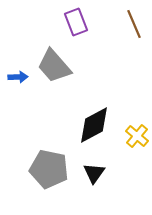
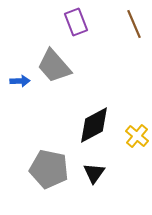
blue arrow: moved 2 px right, 4 px down
